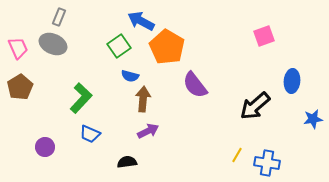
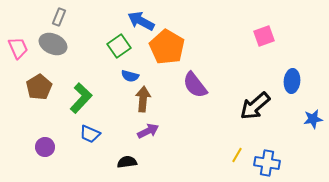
brown pentagon: moved 19 px right
